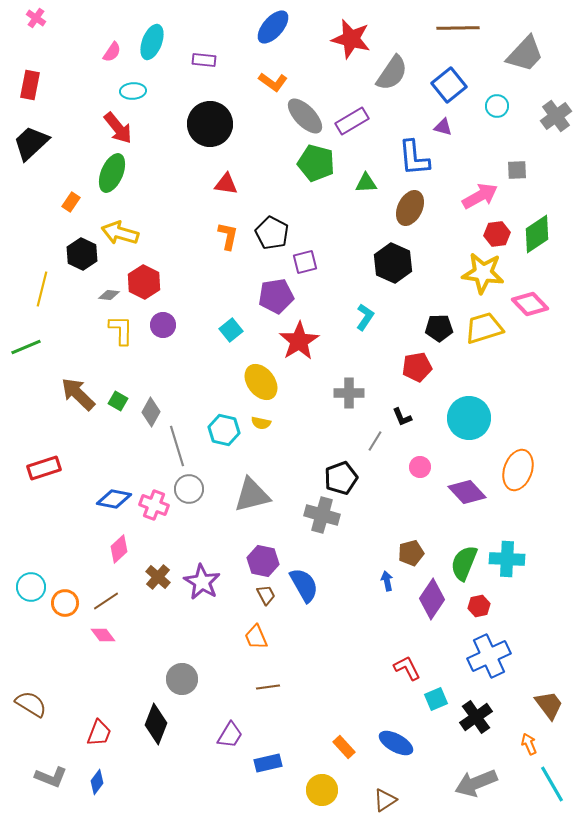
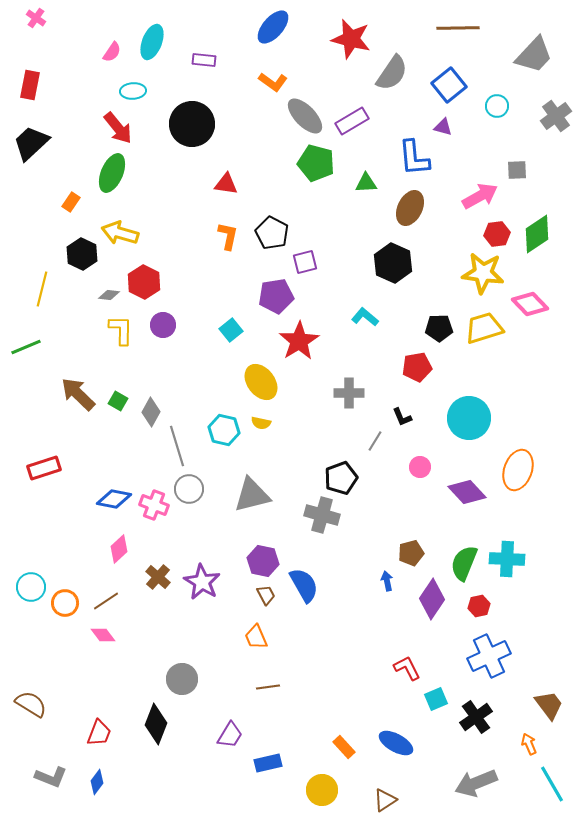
gray trapezoid at (525, 54): moved 9 px right, 1 px down
black circle at (210, 124): moved 18 px left
cyan L-shape at (365, 317): rotated 84 degrees counterclockwise
